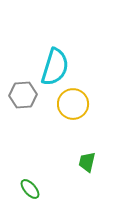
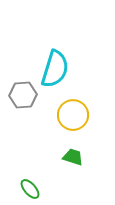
cyan semicircle: moved 2 px down
yellow circle: moved 11 px down
green trapezoid: moved 14 px left, 5 px up; rotated 95 degrees clockwise
